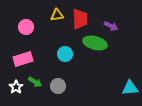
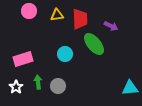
pink circle: moved 3 px right, 16 px up
green ellipse: moved 1 px left, 1 px down; rotated 35 degrees clockwise
green arrow: moved 3 px right; rotated 128 degrees counterclockwise
